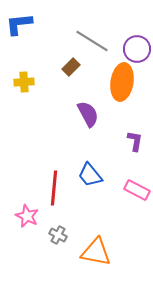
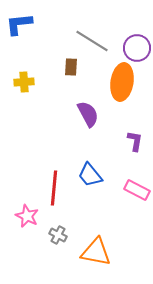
purple circle: moved 1 px up
brown rectangle: rotated 42 degrees counterclockwise
